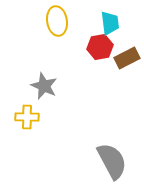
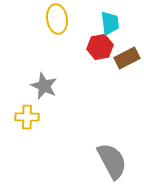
yellow ellipse: moved 2 px up
